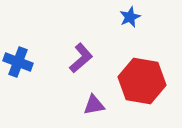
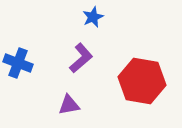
blue star: moved 37 px left
blue cross: moved 1 px down
purple triangle: moved 25 px left
